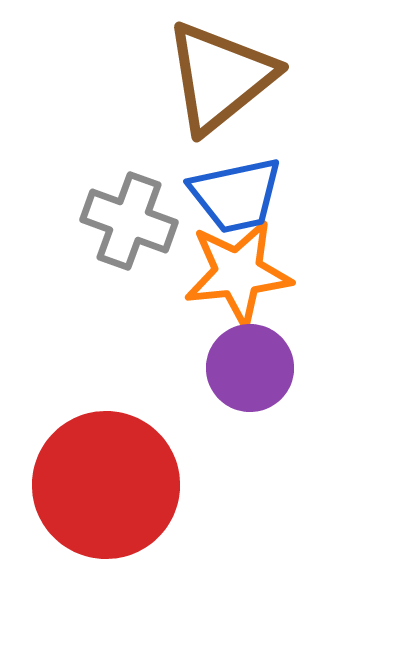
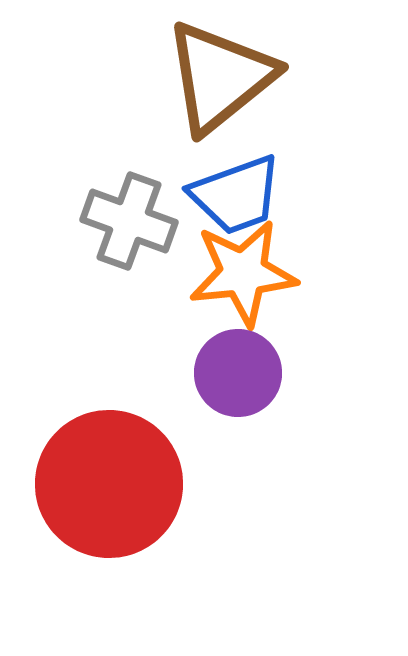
blue trapezoid: rotated 8 degrees counterclockwise
orange star: moved 5 px right
purple circle: moved 12 px left, 5 px down
red circle: moved 3 px right, 1 px up
